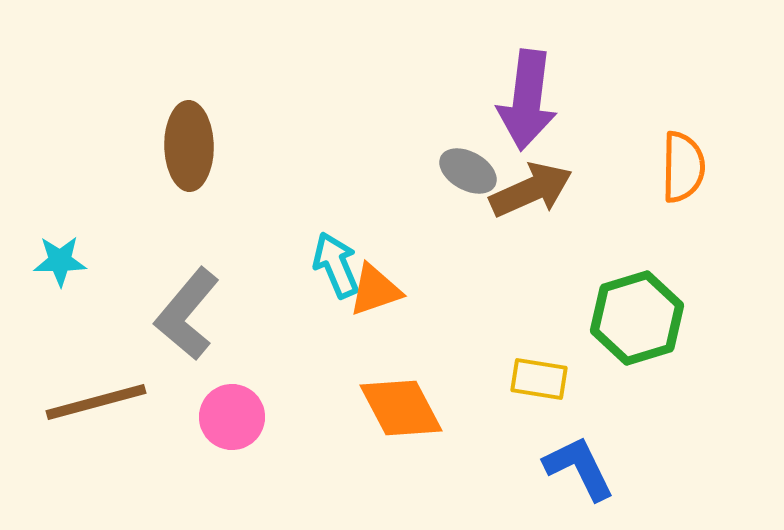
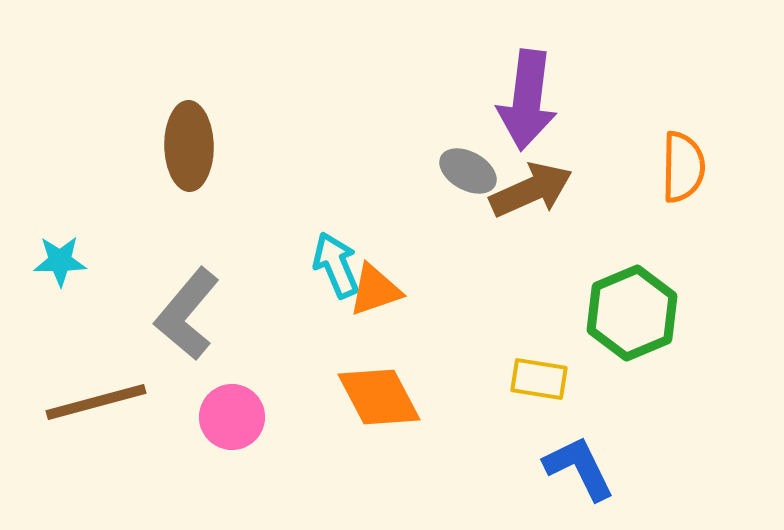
green hexagon: moved 5 px left, 5 px up; rotated 6 degrees counterclockwise
orange diamond: moved 22 px left, 11 px up
